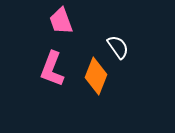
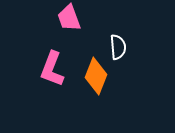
pink trapezoid: moved 8 px right, 3 px up
white semicircle: rotated 30 degrees clockwise
